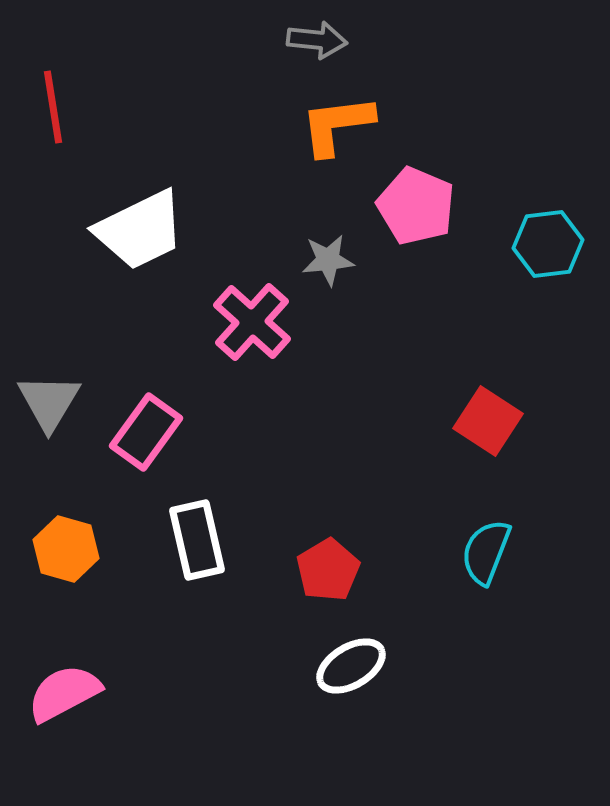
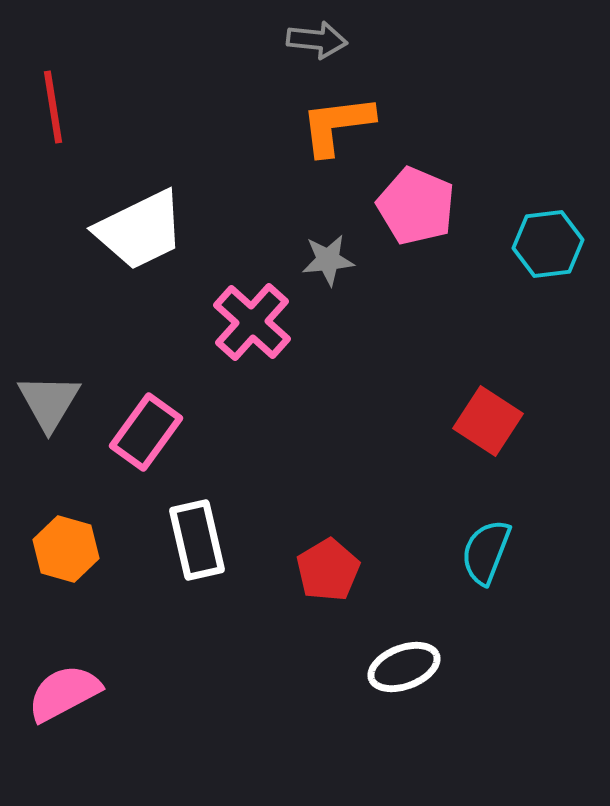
white ellipse: moved 53 px right, 1 px down; rotated 10 degrees clockwise
